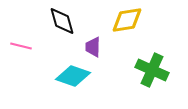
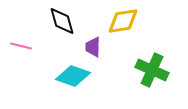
yellow diamond: moved 4 px left, 1 px down
